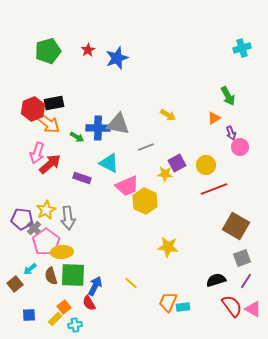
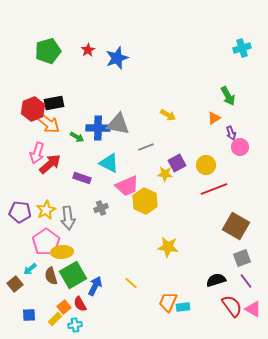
purple pentagon at (22, 219): moved 2 px left, 7 px up
gray cross at (34, 228): moved 67 px right, 20 px up; rotated 24 degrees clockwise
green square at (73, 275): rotated 32 degrees counterclockwise
purple line at (246, 281): rotated 70 degrees counterclockwise
red semicircle at (89, 303): moved 9 px left, 1 px down
